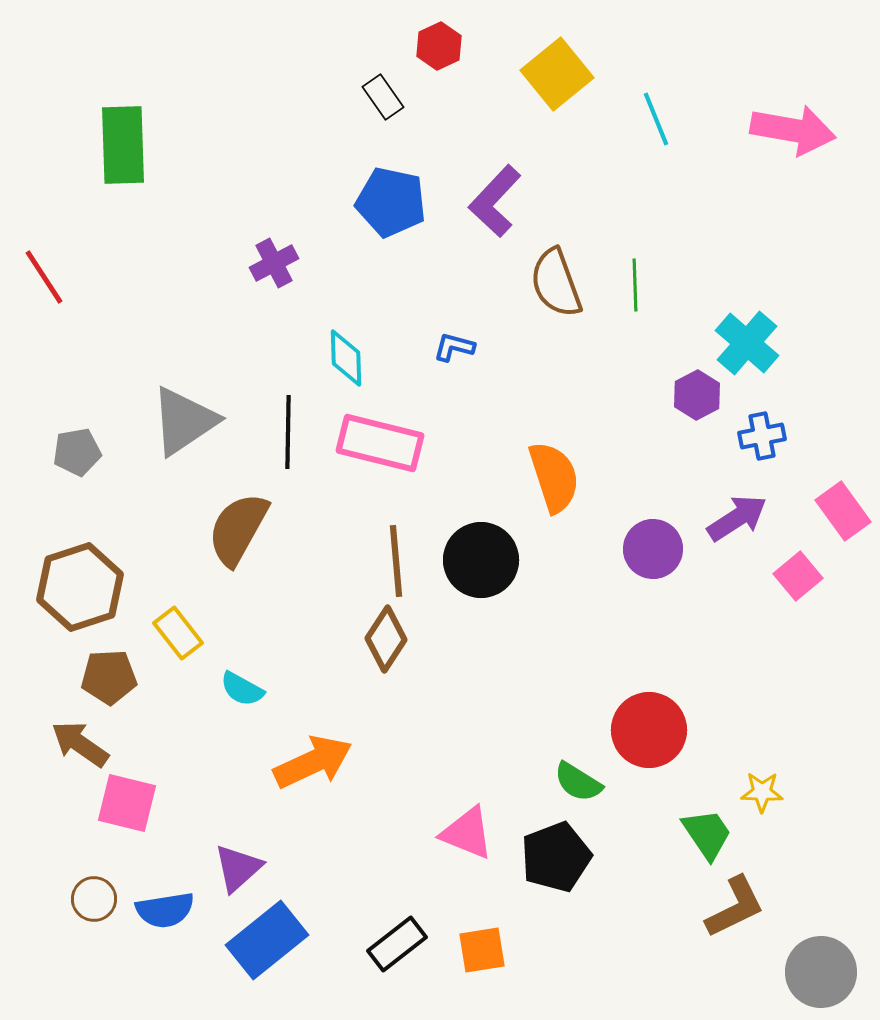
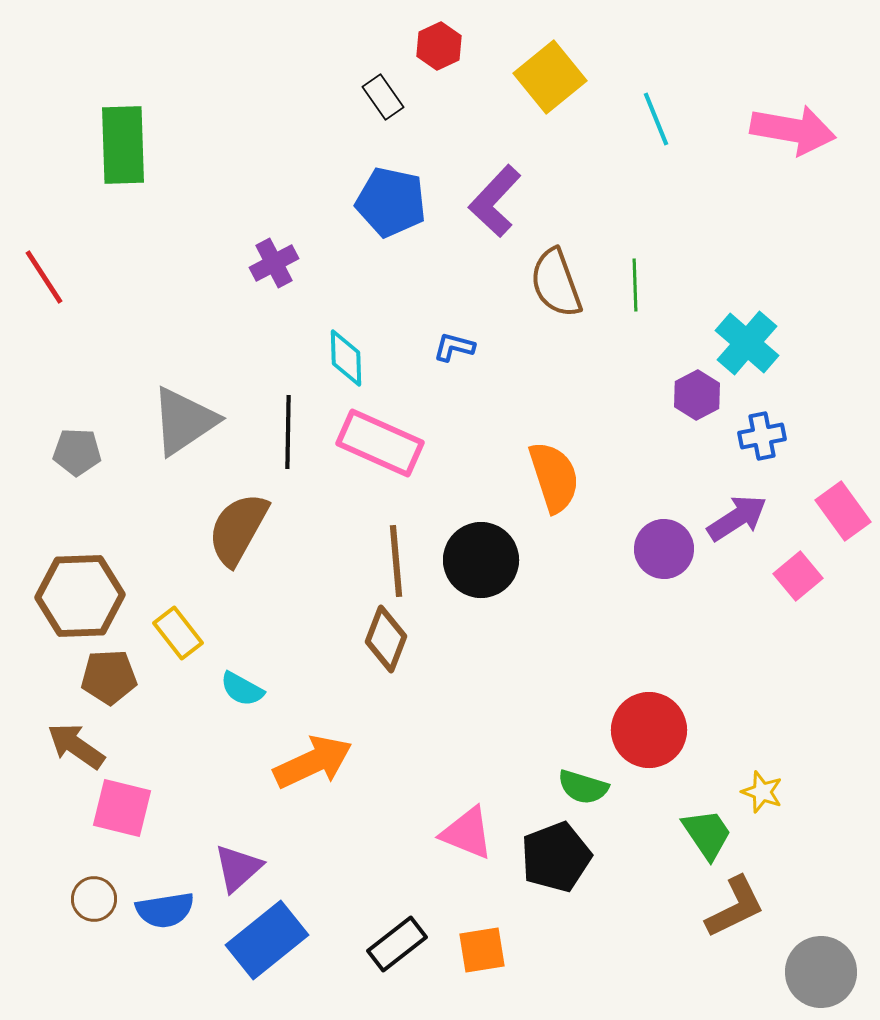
yellow square at (557, 74): moved 7 px left, 3 px down
pink rectangle at (380, 443): rotated 10 degrees clockwise
gray pentagon at (77, 452): rotated 12 degrees clockwise
purple circle at (653, 549): moved 11 px right
brown hexagon at (80, 587): moved 9 px down; rotated 16 degrees clockwise
brown diamond at (386, 639): rotated 12 degrees counterclockwise
brown arrow at (80, 744): moved 4 px left, 2 px down
green semicircle at (578, 782): moved 5 px right, 5 px down; rotated 15 degrees counterclockwise
yellow star at (762, 792): rotated 18 degrees clockwise
pink square at (127, 803): moved 5 px left, 5 px down
